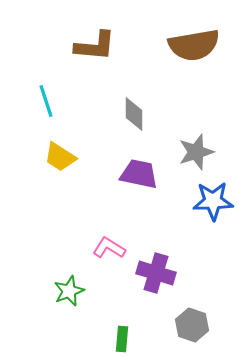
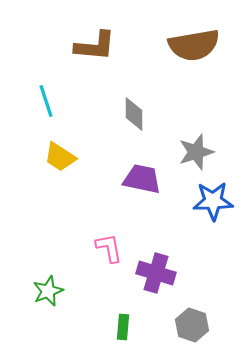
purple trapezoid: moved 3 px right, 5 px down
pink L-shape: rotated 48 degrees clockwise
green star: moved 21 px left
green rectangle: moved 1 px right, 12 px up
